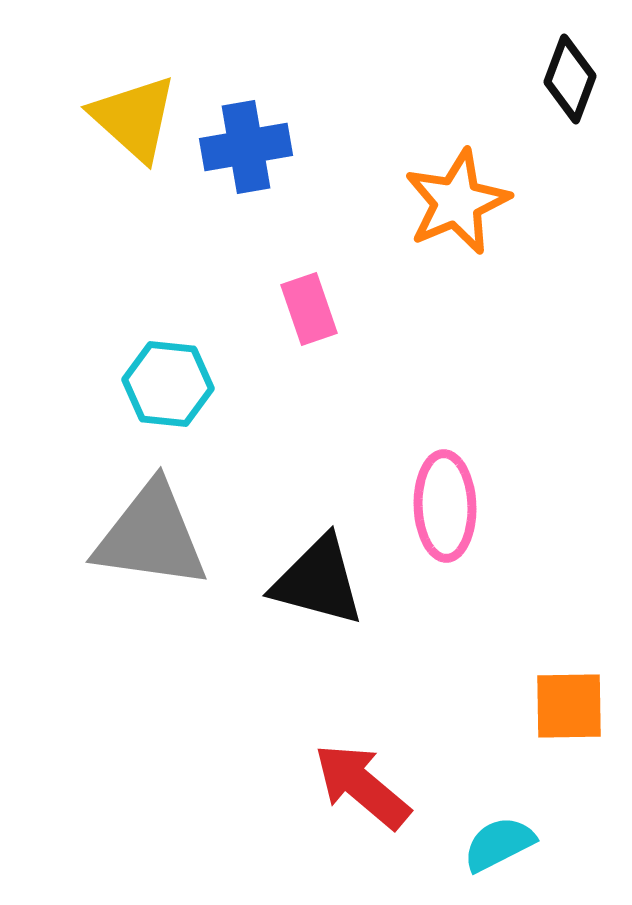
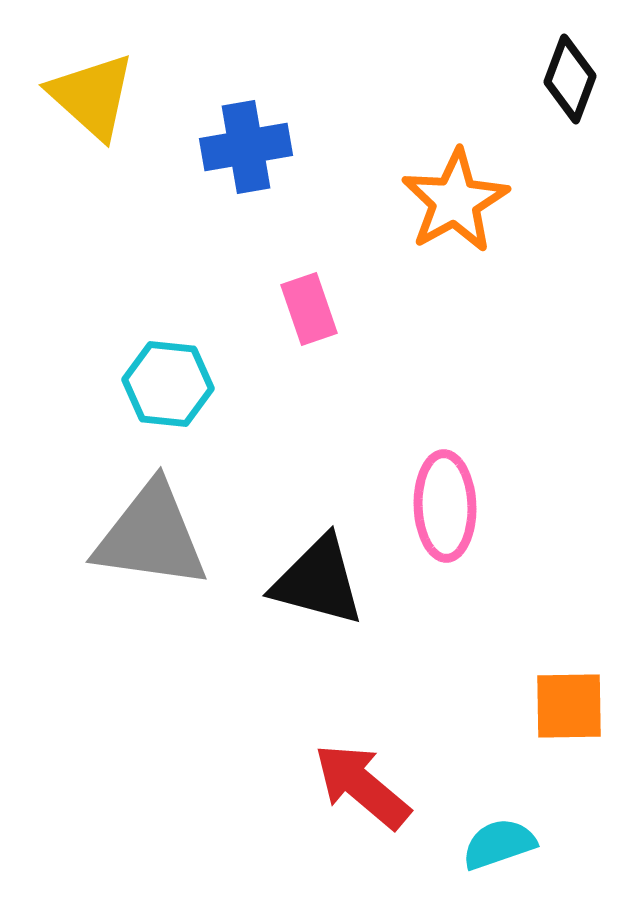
yellow triangle: moved 42 px left, 22 px up
orange star: moved 2 px left, 1 px up; rotated 6 degrees counterclockwise
cyan semicircle: rotated 8 degrees clockwise
